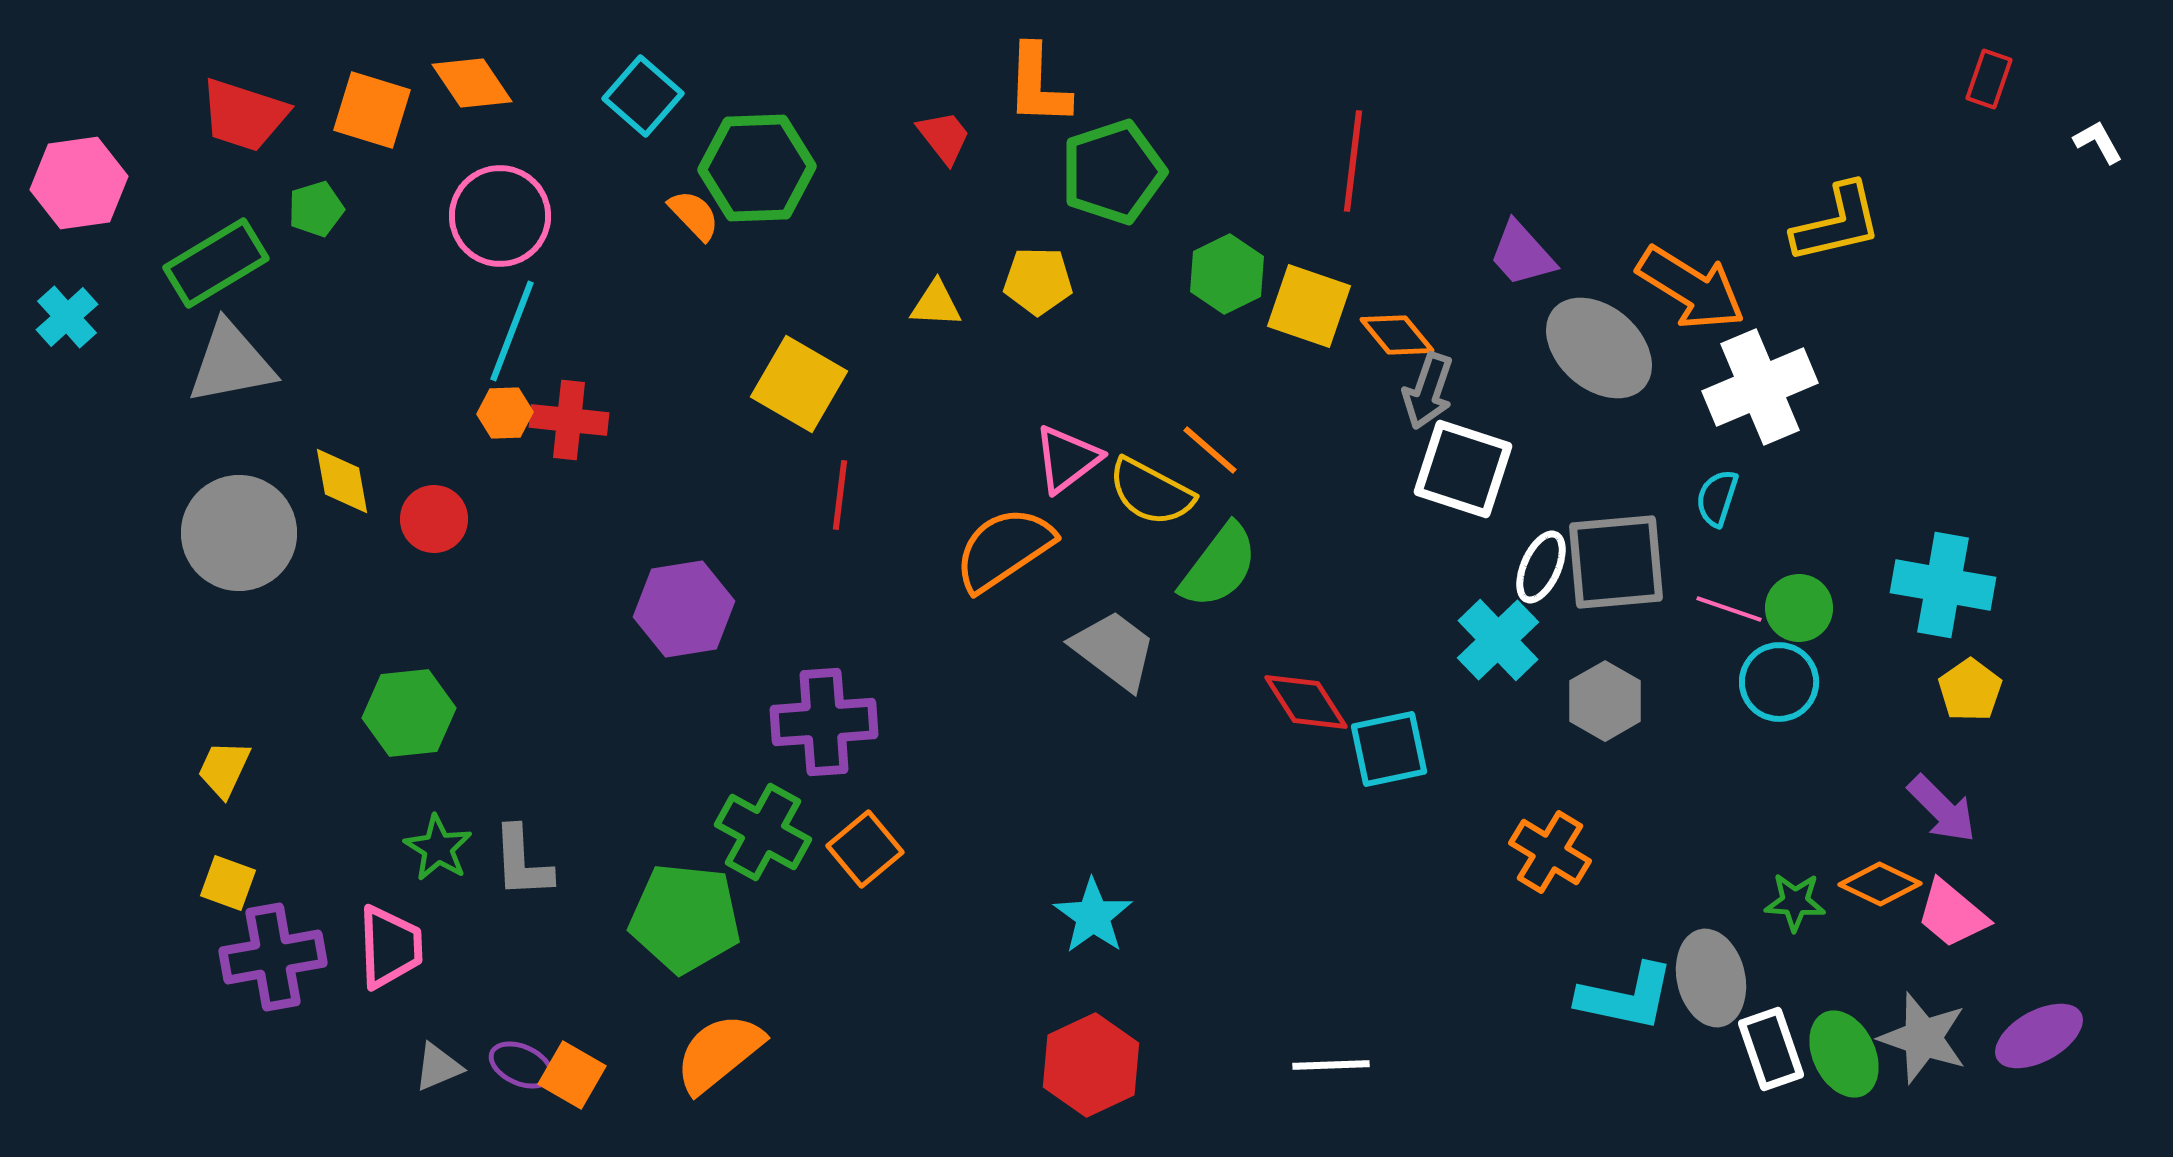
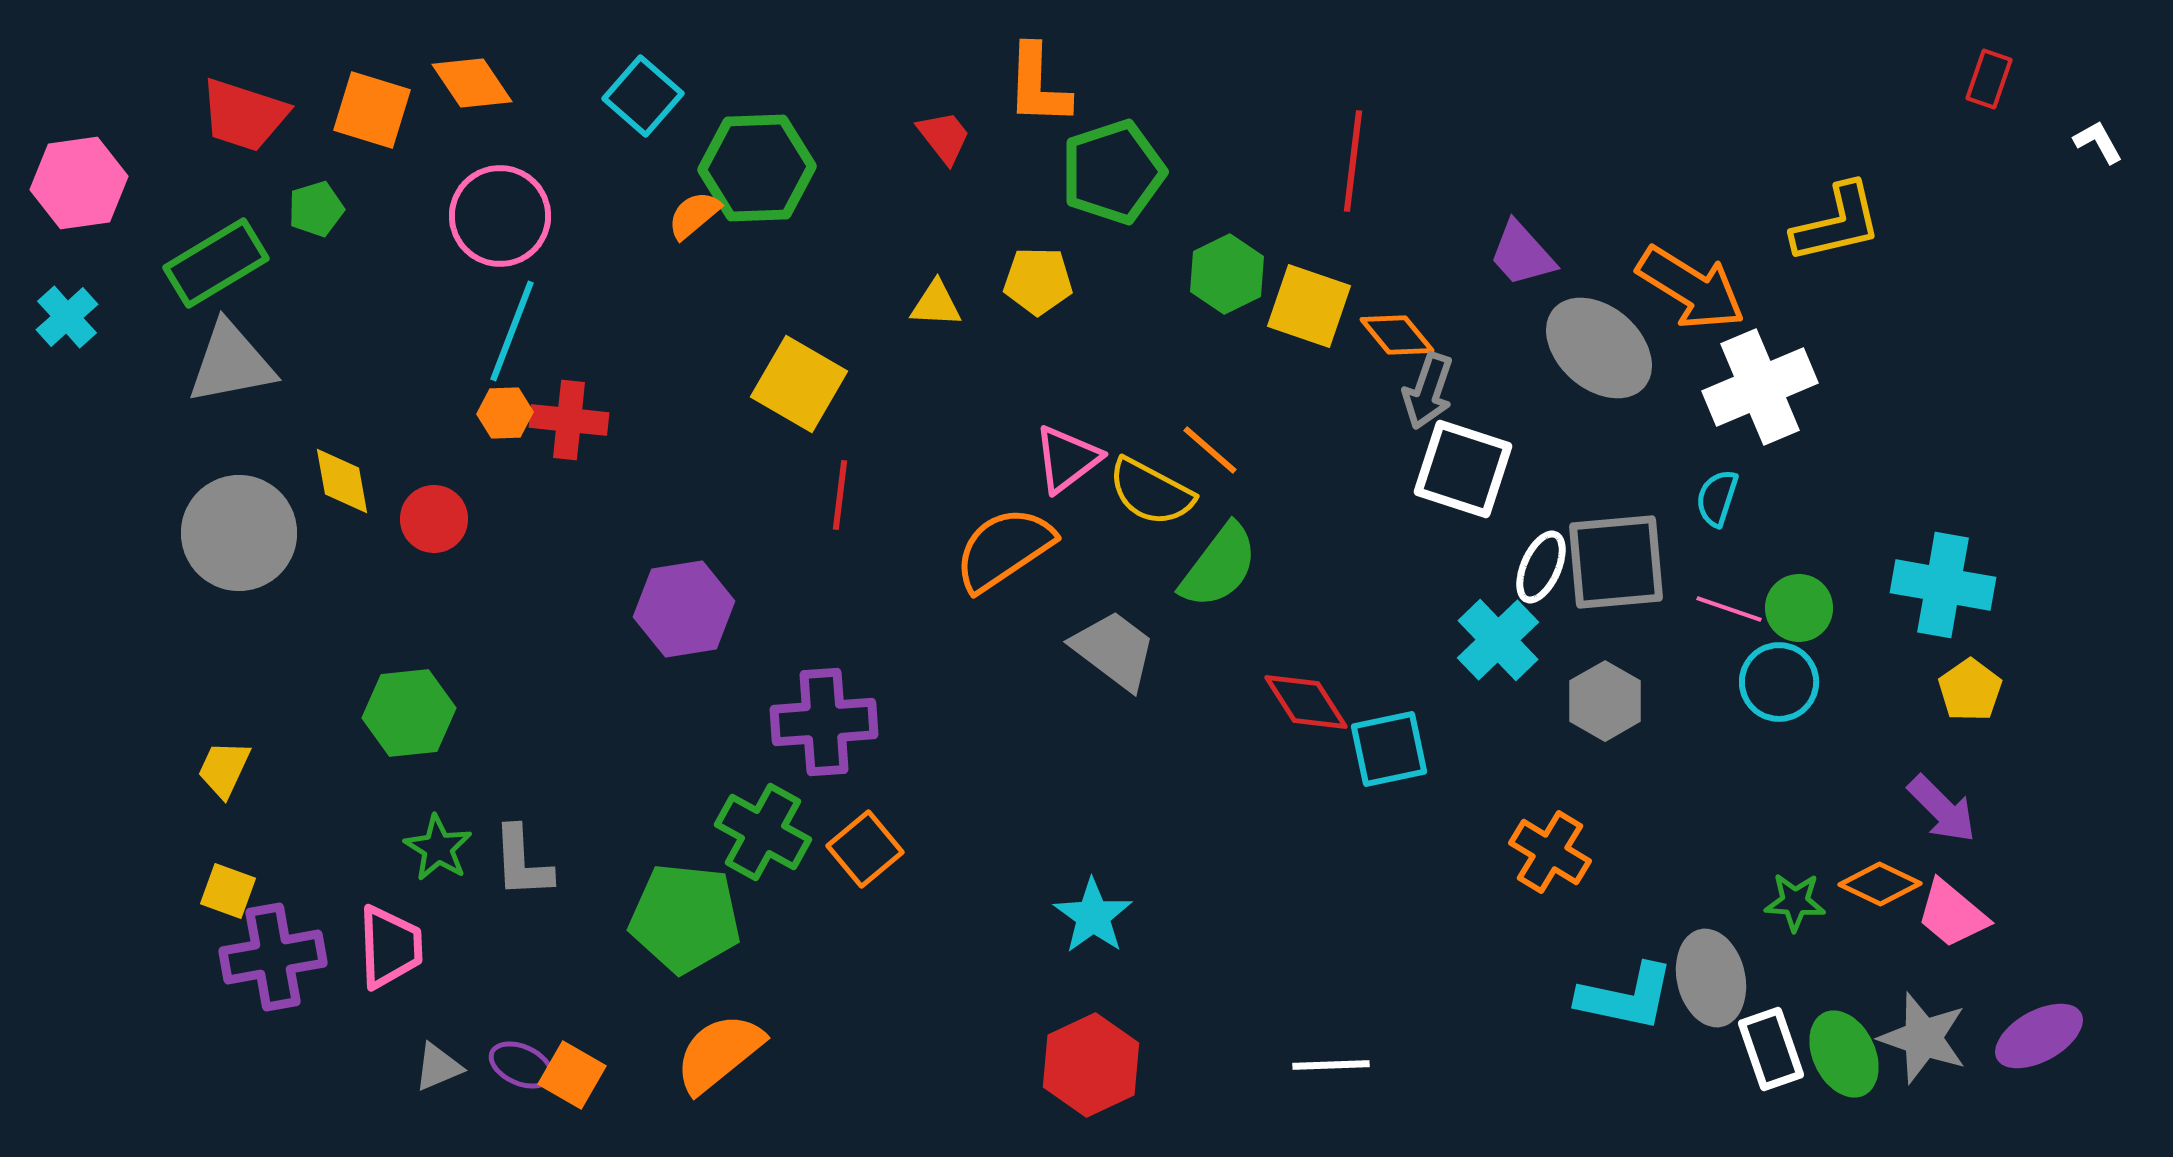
orange semicircle at (694, 215): rotated 86 degrees counterclockwise
yellow square at (228, 883): moved 8 px down
